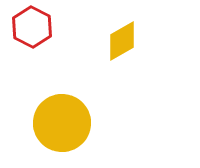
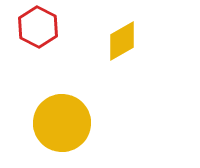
red hexagon: moved 6 px right
